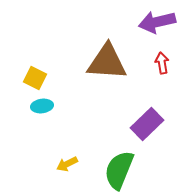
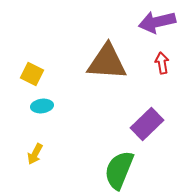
yellow square: moved 3 px left, 4 px up
yellow arrow: moved 32 px left, 10 px up; rotated 35 degrees counterclockwise
